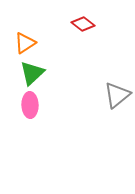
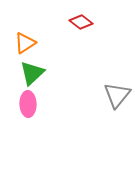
red diamond: moved 2 px left, 2 px up
gray triangle: rotated 12 degrees counterclockwise
pink ellipse: moved 2 px left, 1 px up
